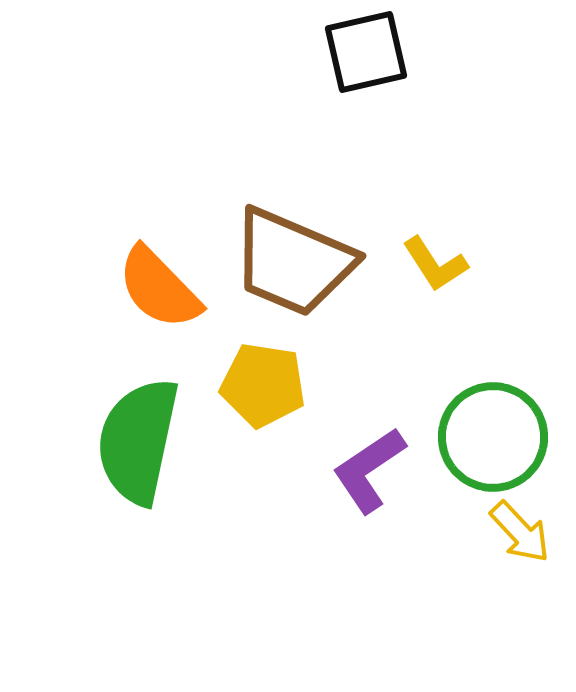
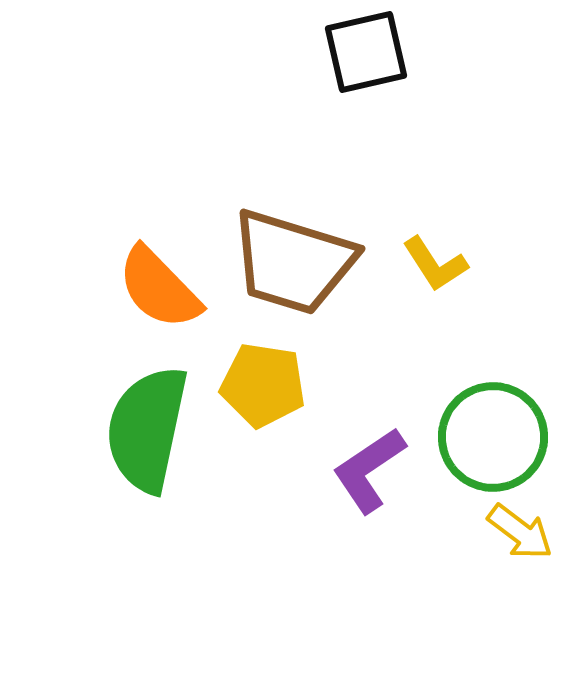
brown trapezoid: rotated 6 degrees counterclockwise
green semicircle: moved 9 px right, 12 px up
yellow arrow: rotated 10 degrees counterclockwise
